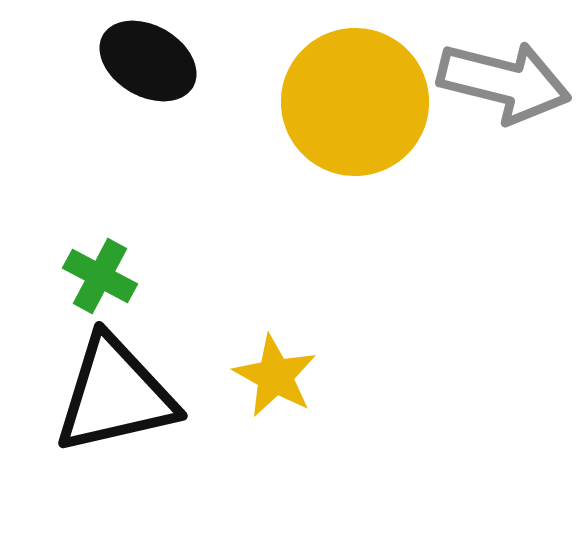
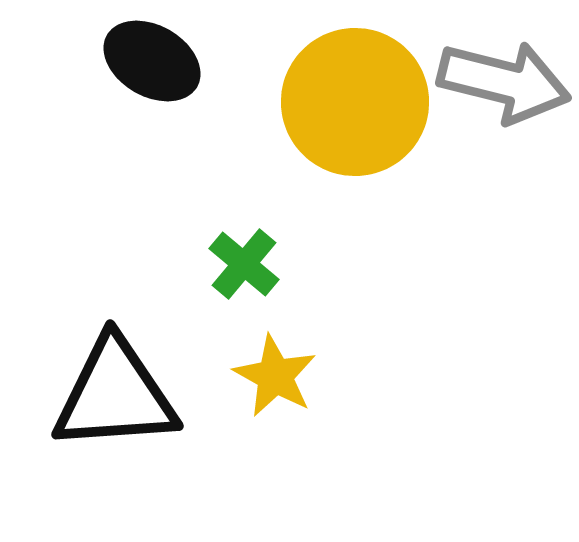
black ellipse: moved 4 px right
green cross: moved 144 px right, 12 px up; rotated 12 degrees clockwise
black triangle: rotated 9 degrees clockwise
